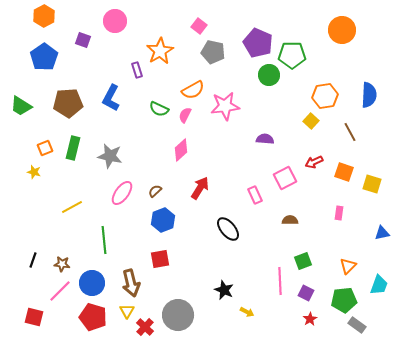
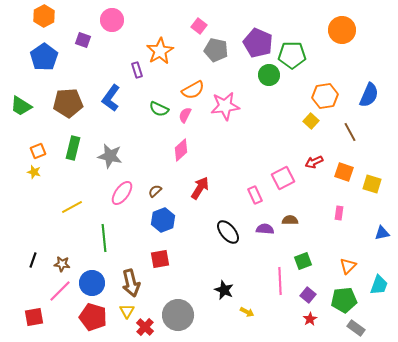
pink circle at (115, 21): moved 3 px left, 1 px up
gray pentagon at (213, 52): moved 3 px right, 2 px up
blue semicircle at (369, 95): rotated 20 degrees clockwise
blue L-shape at (111, 98): rotated 8 degrees clockwise
purple semicircle at (265, 139): moved 90 px down
orange square at (45, 148): moved 7 px left, 3 px down
pink square at (285, 178): moved 2 px left
black ellipse at (228, 229): moved 3 px down
green line at (104, 240): moved 2 px up
purple square at (306, 293): moved 2 px right, 2 px down; rotated 14 degrees clockwise
red square at (34, 317): rotated 24 degrees counterclockwise
gray rectangle at (357, 325): moved 1 px left, 3 px down
